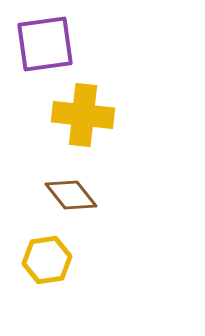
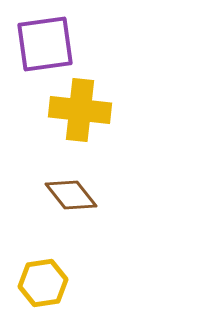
yellow cross: moved 3 px left, 5 px up
yellow hexagon: moved 4 px left, 23 px down
